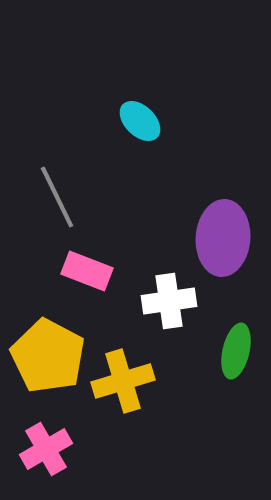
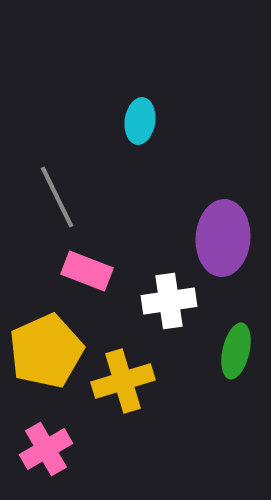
cyan ellipse: rotated 54 degrees clockwise
yellow pentagon: moved 2 px left, 5 px up; rotated 20 degrees clockwise
